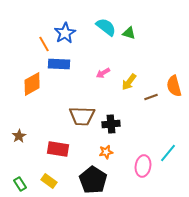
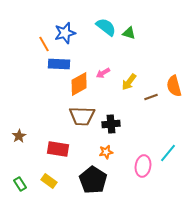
blue star: rotated 15 degrees clockwise
orange diamond: moved 47 px right
